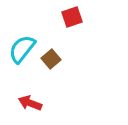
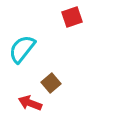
brown square: moved 24 px down
